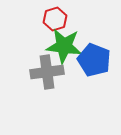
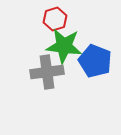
blue pentagon: moved 1 px right, 1 px down
